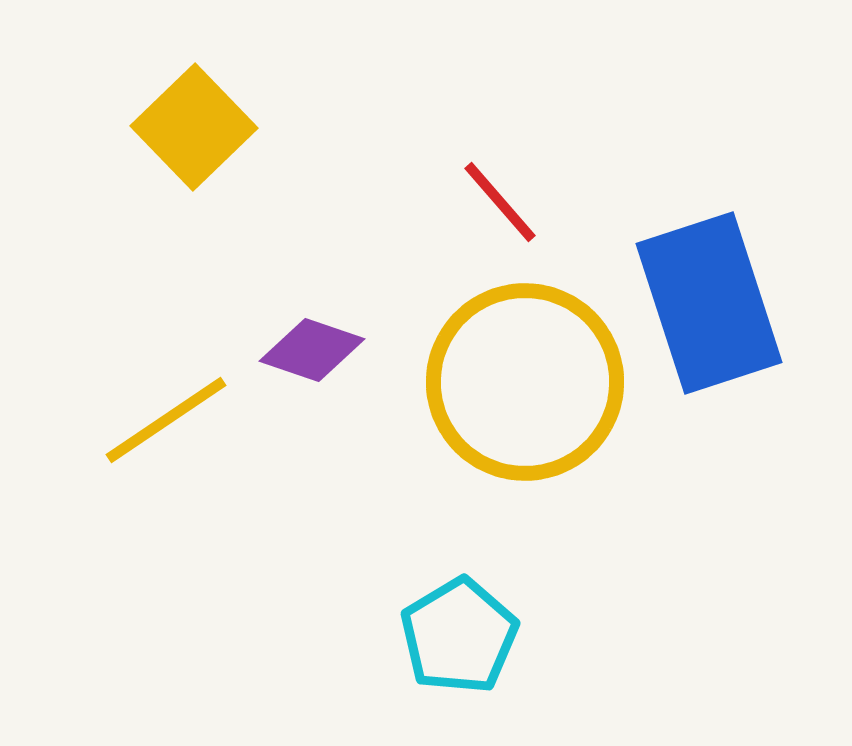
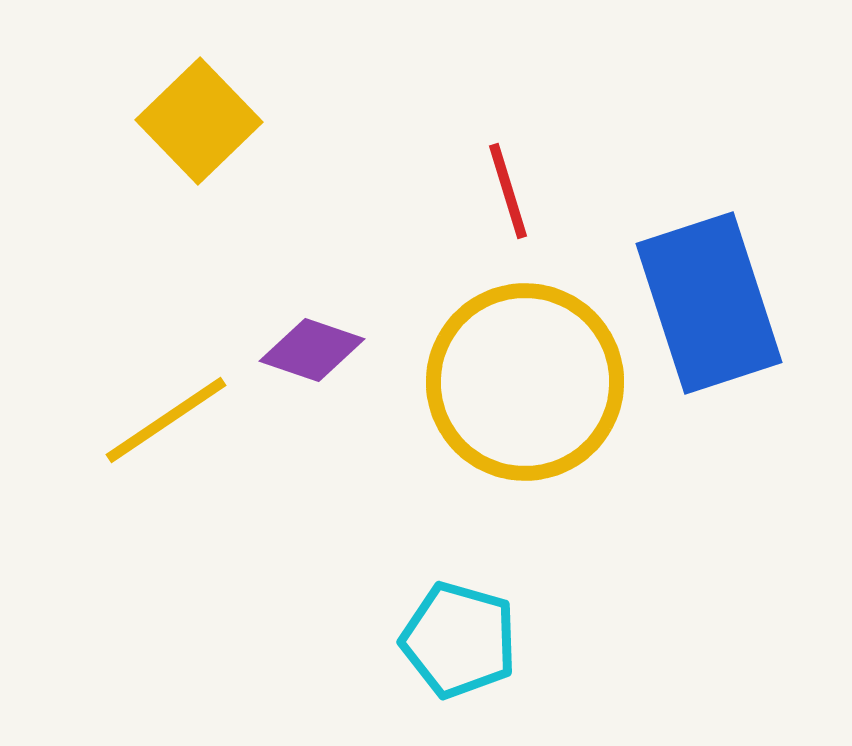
yellow square: moved 5 px right, 6 px up
red line: moved 8 px right, 11 px up; rotated 24 degrees clockwise
cyan pentagon: moved 4 px down; rotated 25 degrees counterclockwise
